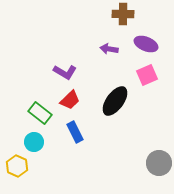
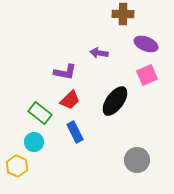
purple arrow: moved 10 px left, 4 px down
purple L-shape: rotated 20 degrees counterclockwise
gray circle: moved 22 px left, 3 px up
